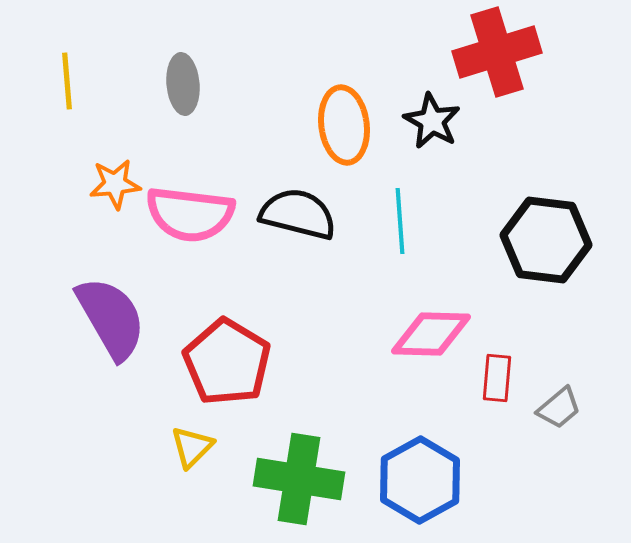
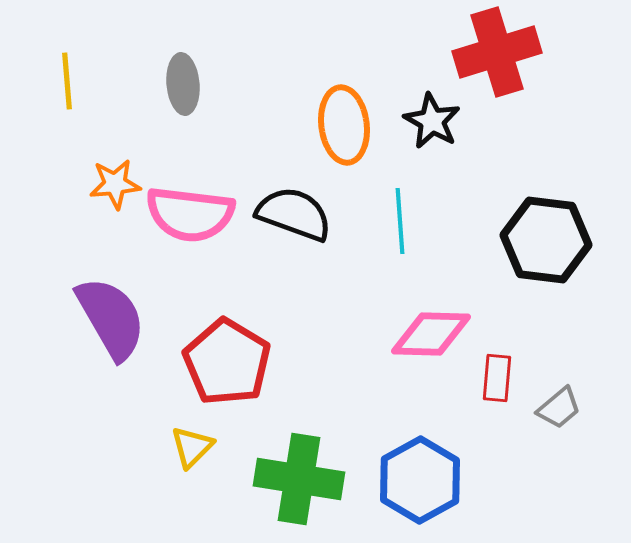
black semicircle: moved 4 px left; rotated 6 degrees clockwise
